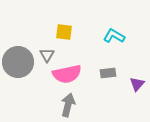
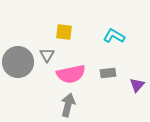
pink semicircle: moved 4 px right
purple triangle: moved 1 px down
